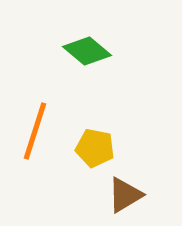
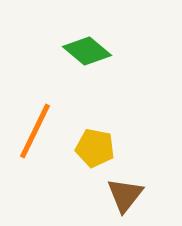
orange line: rotated 8 degrees clockwise
brown triangle: rotated 21 degrees counterclockwise
